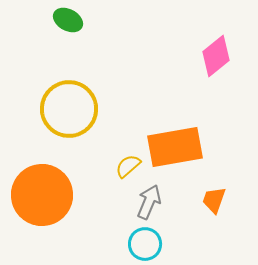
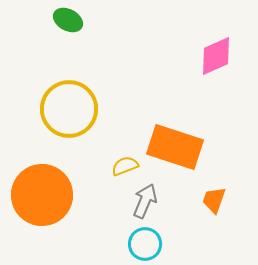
pink diamond: rotated 15 degrees clockwise
orange rectangle: rotated 28 degrees clockwise
yellow semicircle: moved 3 px left; rotated 20 degrees clockwise
gray arrow: moved 4 px left, 1 px up
